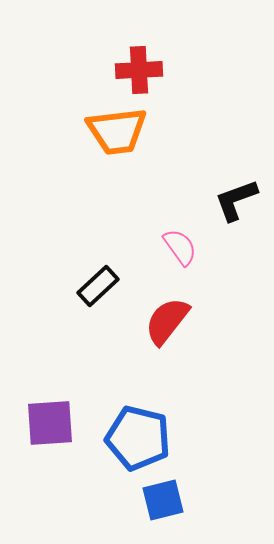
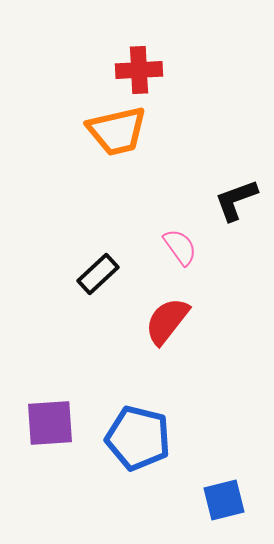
orange trapezoid: rotated 6 degrees counterclockwise
black rectangle: moved 12 px up
blue square: moved 61 px right
